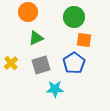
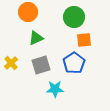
orange square: rotated 14 degrees counterclockwise
